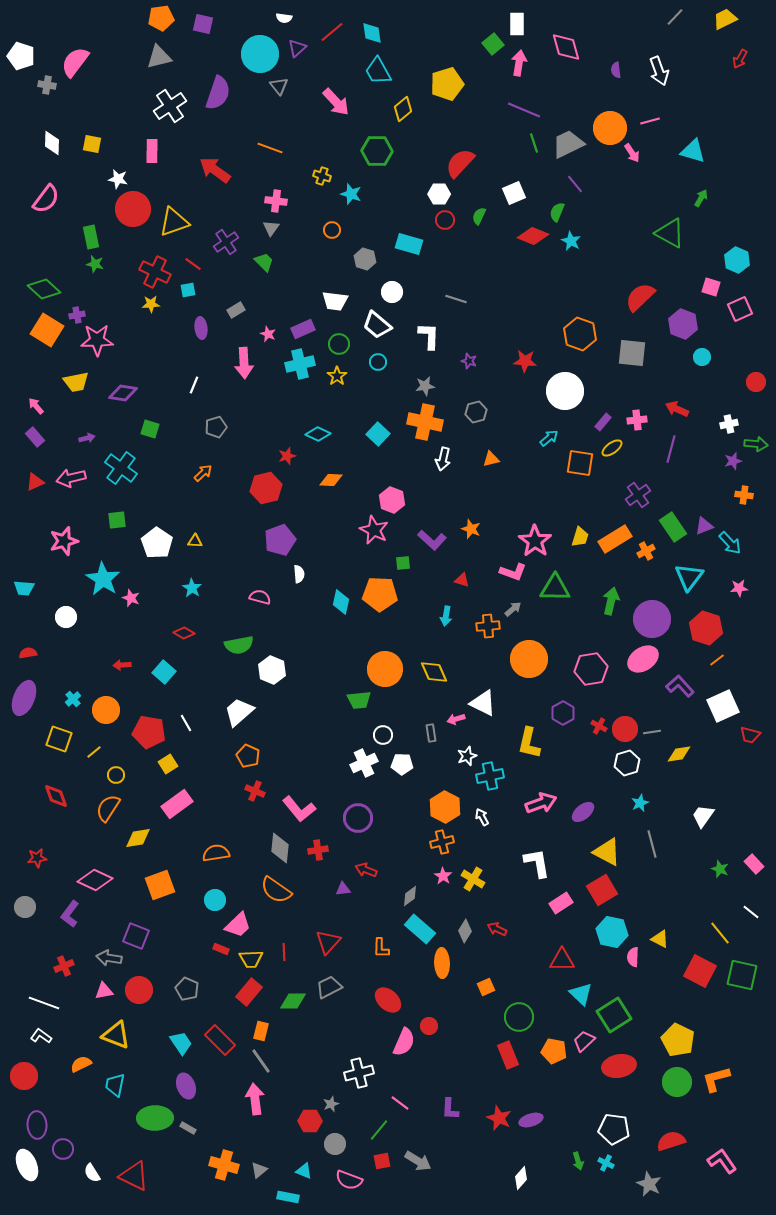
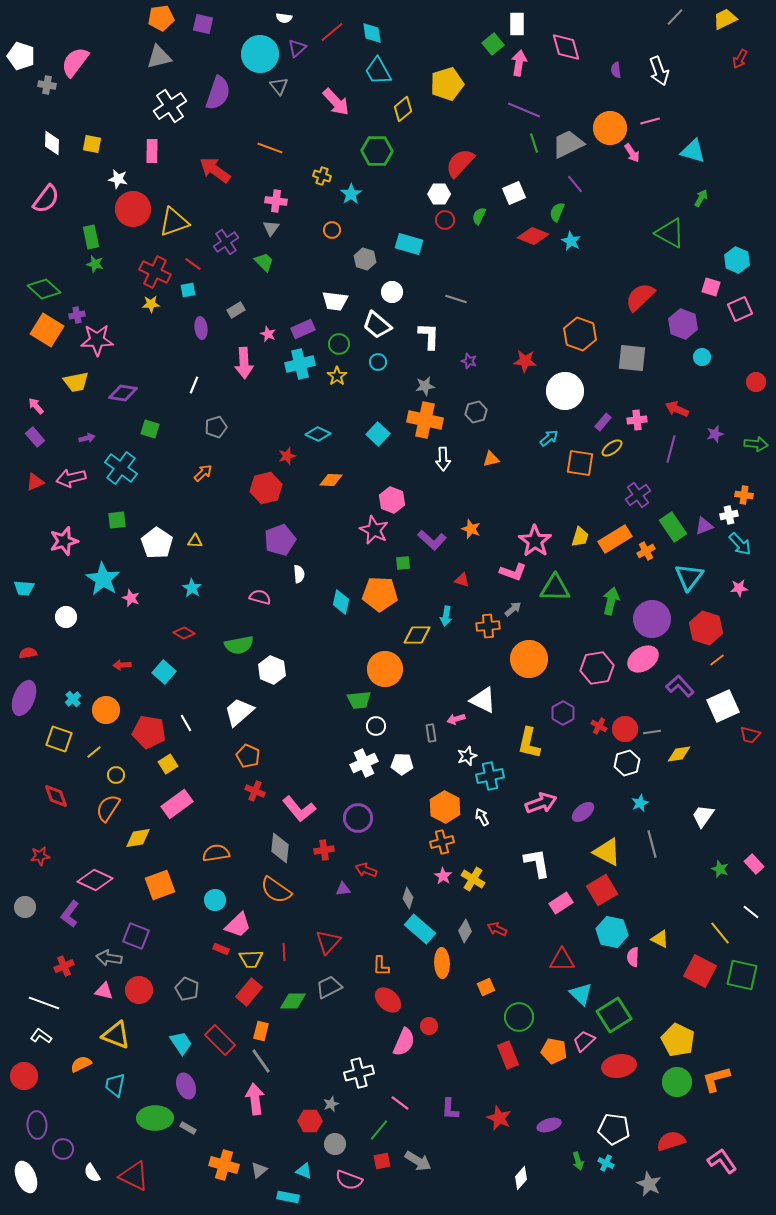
cyan star at (351, 194): rotated 20 degrees clockwise
gray square at (632, 353): moved 5 px down
orange cross at (425, 422): moved 2 px up
white cross at (729, 424): moved 91 px down
white arrow at (443, 459): rotated 15 degrees counterclockwise
purple star at (733, 461): moved 18 px left, 27 px up
cyan arrow at (730, 543): moved 10 px right, 1 px down
pink hexagon at (591, 669): moved 6 px right, 1 px up
yellow diamond at (434, 672): moved 17 px left, 37 px up; rotated 68 degrees counterclockwise
white triangle at (483, 703): moved 3 px up
white circle at (383, 735): moved 7 px left, 9 px up
red cross at (318, 850): moved 6 px right
red star at (37, 858): moved 3 px right, 2 px up
gray diamond at (410, 896): moved 2 px left, 2 px down; rotated 35 degrees counterclockwise
orange L-shape at (381, 948): moved 18 px down
pink triangle at (104, 991): rotated 24 degrees clockwise
purple ellipse at (531, 1120): moved 18 px right, 5 px down
white ellipse at (27, 1165): moved 1 px left, 12 px down
